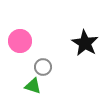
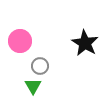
gray circle: moved 3 px left, 1 px up
green triangle: rotated 42 degrees clockwise
